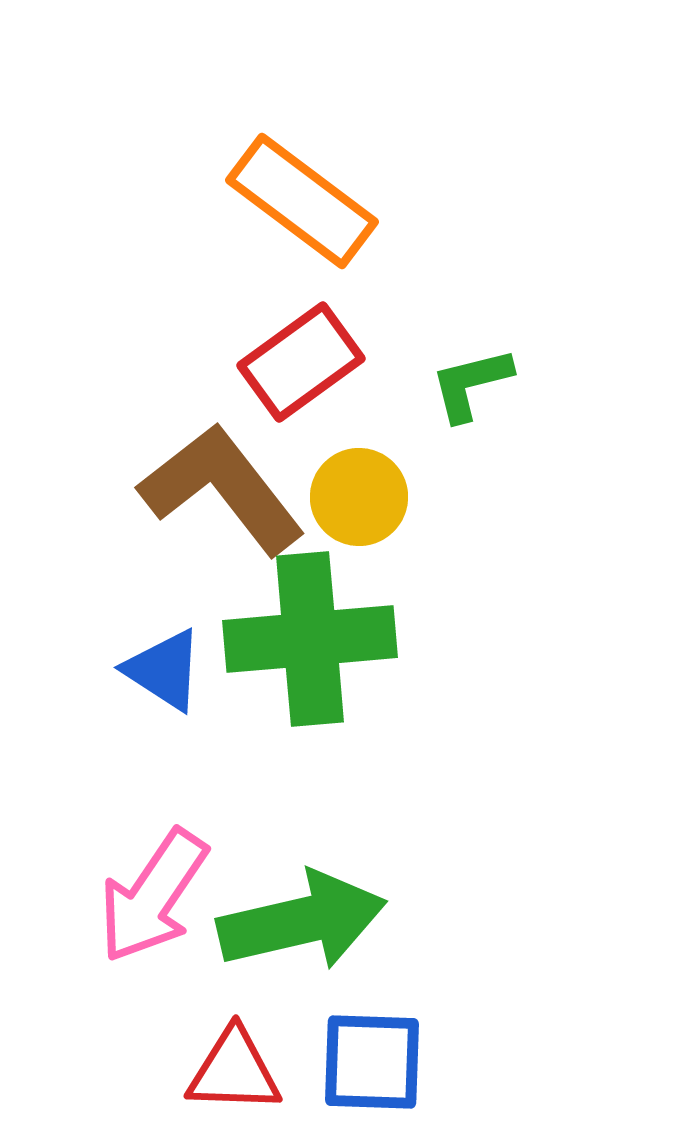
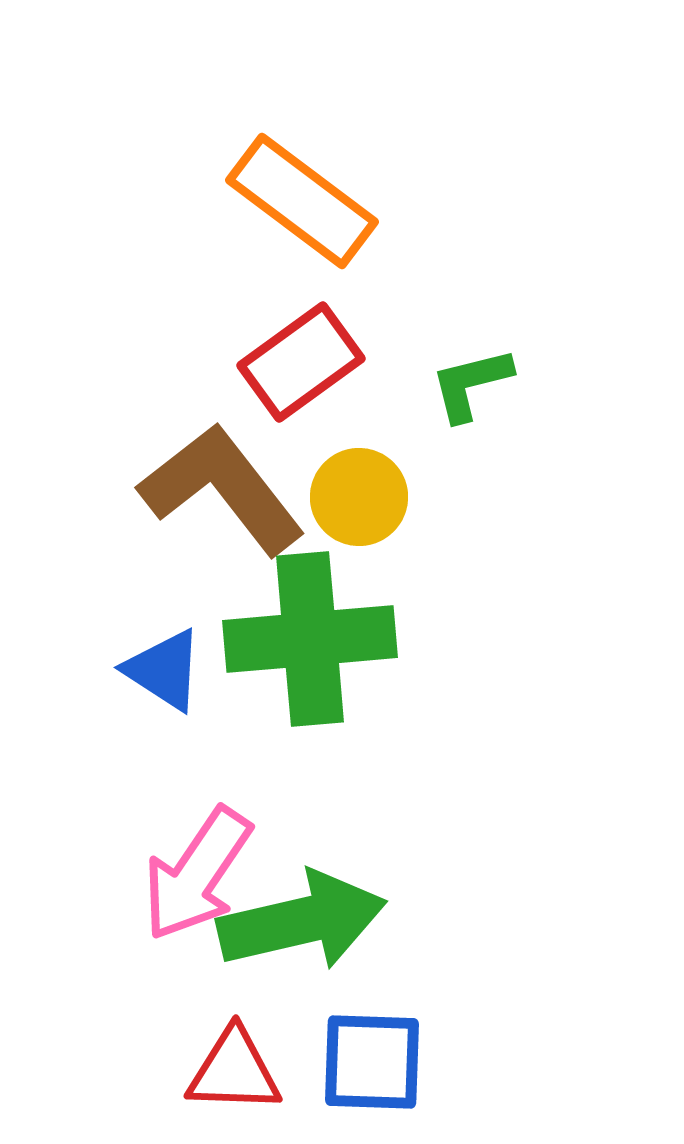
pink arrow: moved 44 px right, 22 px up
